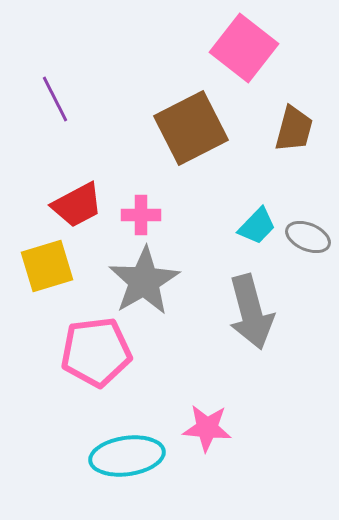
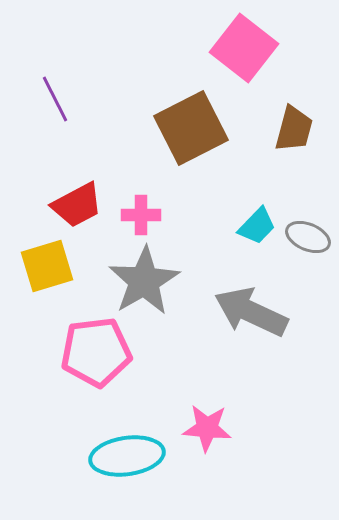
gray arrow: rotated 130 degrees clockwise
